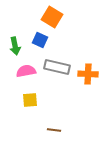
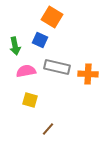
yellow square: rotated 21 degrees clockwise
brown line: moved 6 px left, 1 px up; rotated 56 degrees counterclockwise
